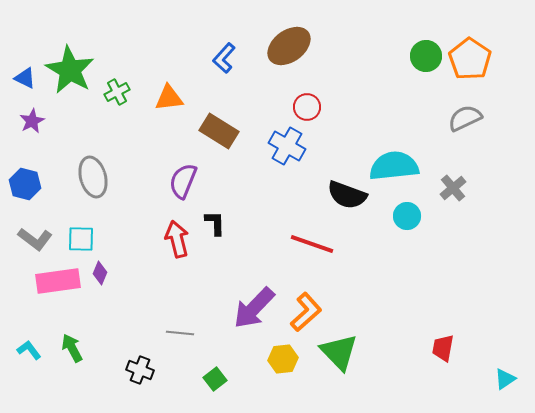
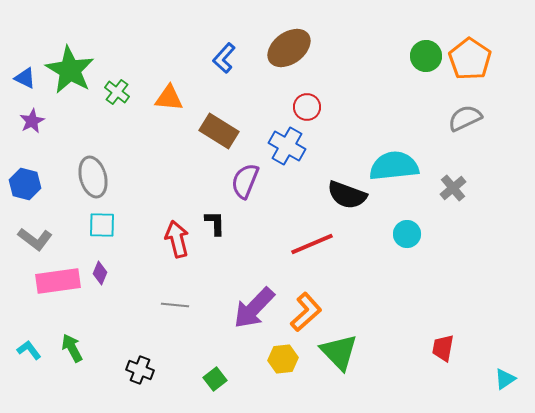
brown ellipse: moved 2 px down
green cross: rotated 25 degrees counterclockwise
orange triangle: rotated 12 degrees clockwise
purple semicircle: moved 62 px right
cyan circle: moved 18 px down
cyan square: moved 21 px right, 14 px up
red line: rotated 42 degrees counterclockwise
gray line: moved 5 px left, 28 px up
